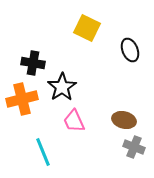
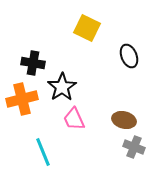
black ellipse: moved 1 px left, 6 px down
pink trapezoid: moved 2 px up
